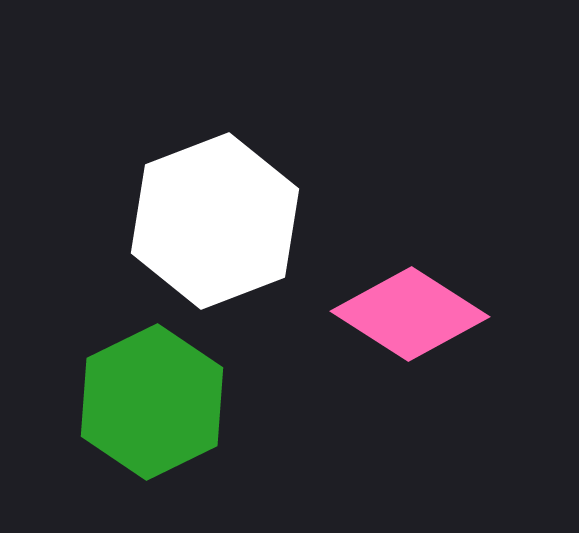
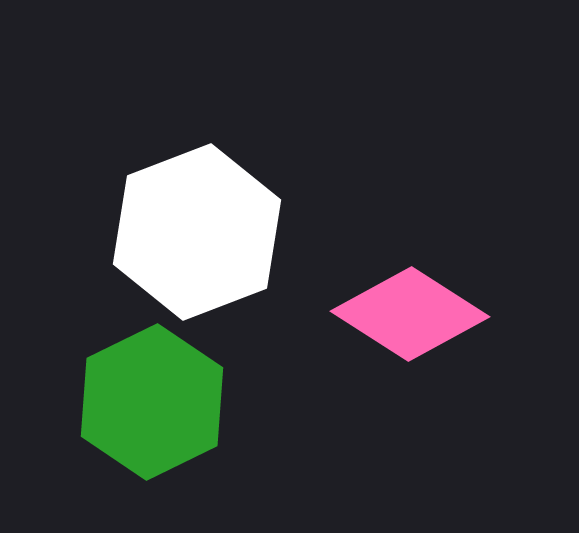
white hexagon: moved 18 px left, 11 px down
